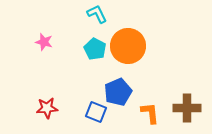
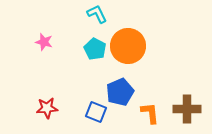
blue pentagon: moved 2 px right
brown cross: moved 1 px down
